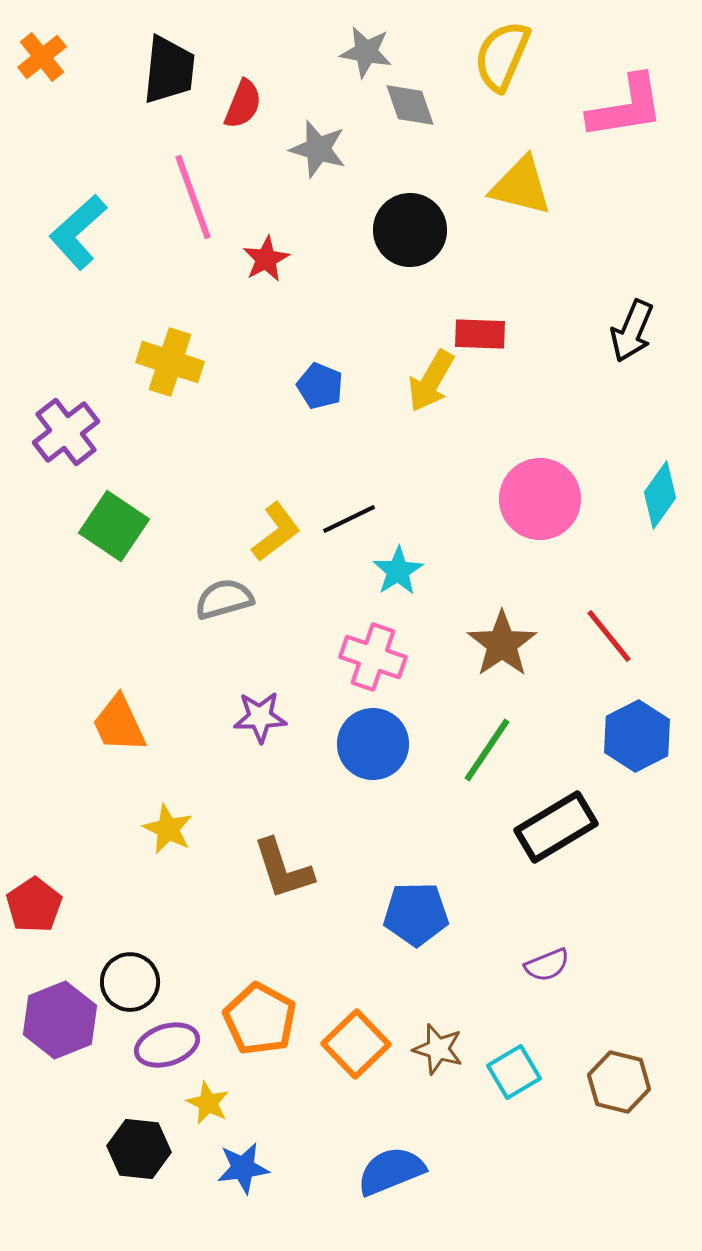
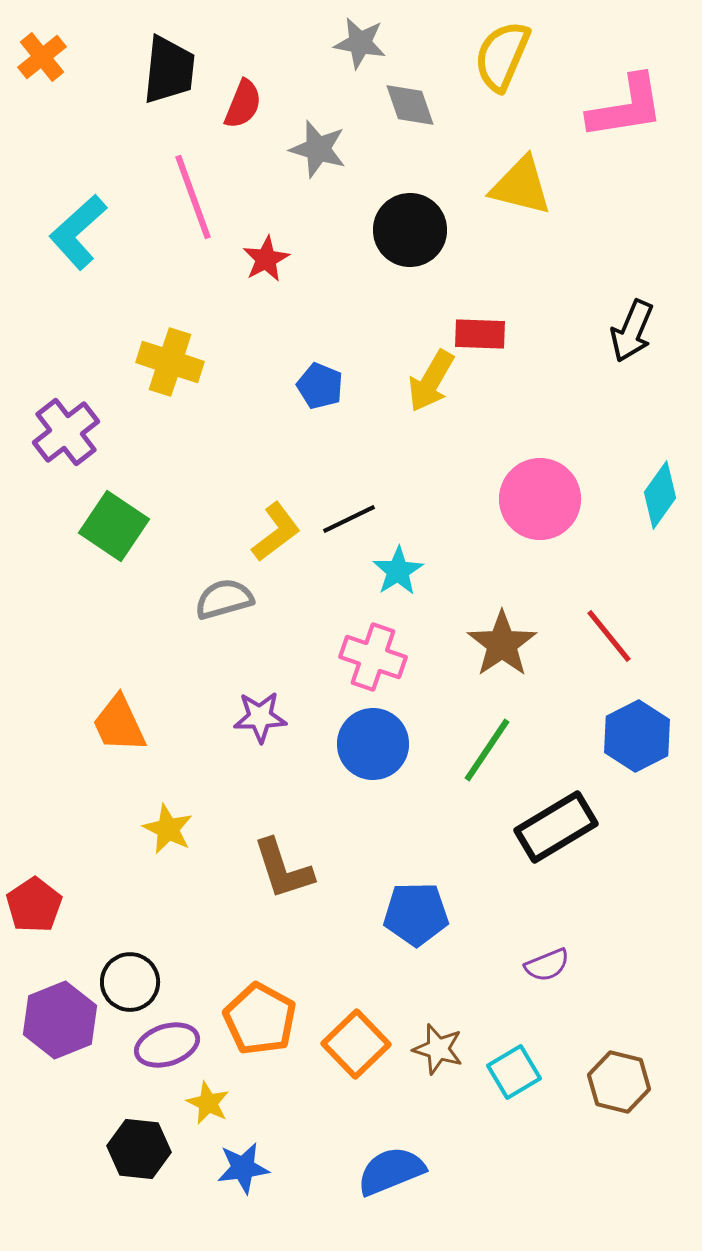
gray star at (366, 52): moved 6 px left, 9 px up
